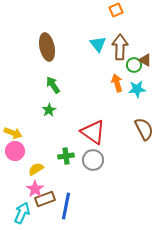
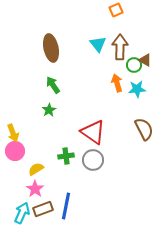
brown ellipse: moved 4 px right, 1 px down
yellow arrow: rotated 48 degrees clockwise
brown rectangle: moved 2 px left, 10 px down
